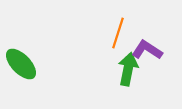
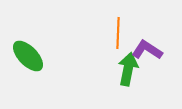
orange line: rotated 16 degrees counterclockwise
green ellipse: moved 7 px right, 8 px up
